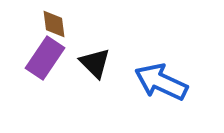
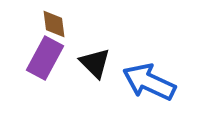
purple rectangle: rotated 6 degrees counterclockwise
blue arrow: moved 12 px left
